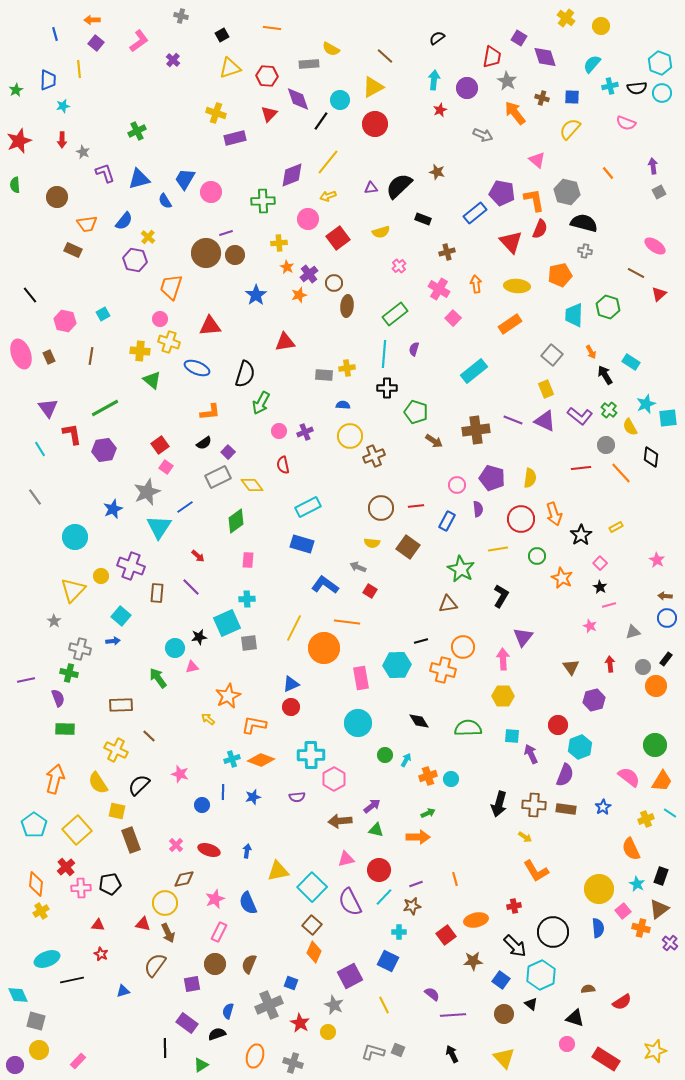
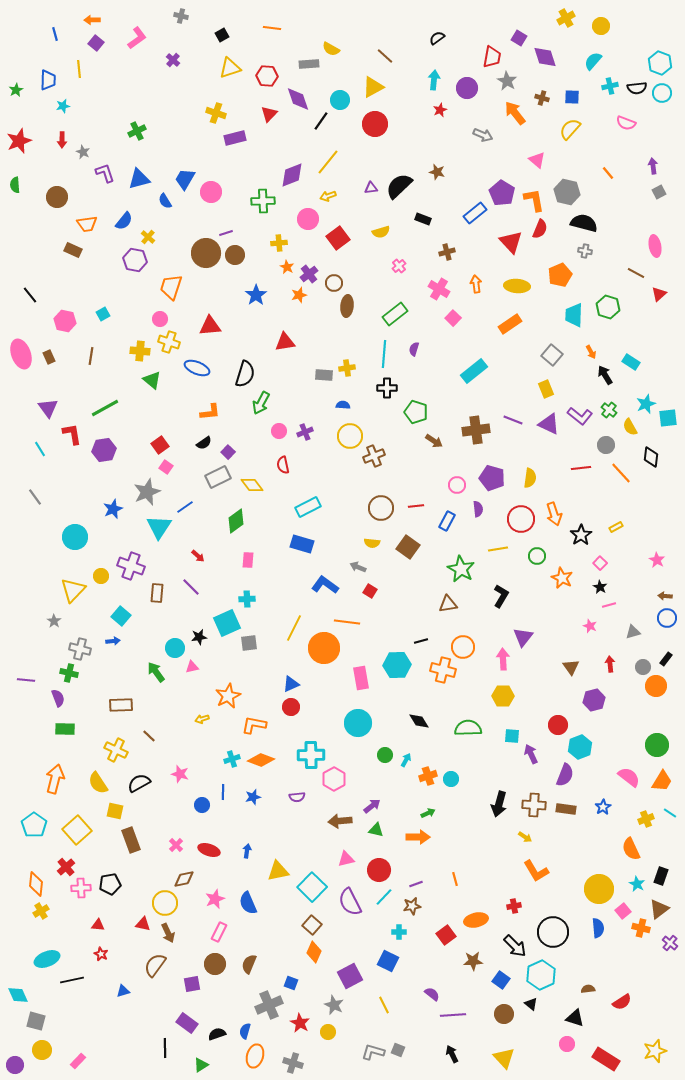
yellow cross at (566, 18): rotated 24 degrees clockwise
pink L-shape at (139, 41): moved 2 px left, 3 px up
cyan semicircle at (592, 64): moved 1 px right, 3 px up
purple pentagon at (502, 193): rotated 20 degrees clockwise
pink ellipse at (655, 246): rotated 45 degrees clockwise
orange pentagon at (560, 275): rotated 10 degrees counterclockwise
purple triangle at (545, 421): moved 4 px right, 3 px down
green arrow at (158, 678): moved 2 px left, 6 px up
purple line at (26, 680): rotated 18 degrees clockwise
yellow arrow at (208, 719): moved 6 px left; rotated 56 degrees counterclockwise
green circle at (655, 745): moved 2 px right
black semicircle at (139, 785): moved 2 px up; rotated 15 degrees clockwise
yellow square at (117, 811): moved 2 px left
blue semicircle at (228, 1011): moved 17 px right, 20 px down
yellow circle at (39, 1050): moved 3 px right
